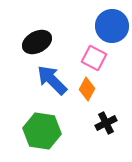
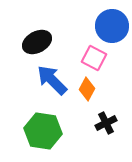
green hexagon: moved 1 px right
